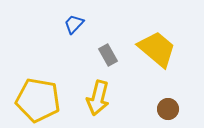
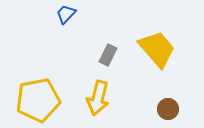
blue trapezoid: moved 8 px left, 10 px up
yellow trapezoid: rotated 9 degrees clockwise
gray rectangle: rotated 55 degrees clockwise
yellow pentagon: rotated 21 degrees counterclockwise
